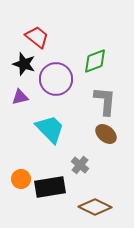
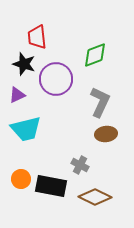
red trapezoid: rotated 135 degrees counterclockwise
green diamond: moved 6 px up
purple triangle: moved 3 px left, 2 px up; rotated 12 degrees counterclockwise
gray L-shape: moved 5 px left, 1 px down; rotated 20 degrees clockwise
cyan trapezoid: moved 24 px left; rotated 120 degrees clockwise
brown ellipse: rotated 45 degrees counterclockwise
gray cross: rotated 12 degrees counterclockwise
black rectangle: moved 1 px right, 1 px up; rotated 20 degrees clockwise
brown diamond: moved 10 px up
